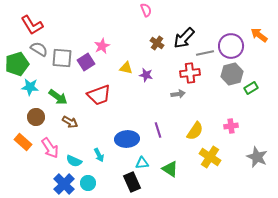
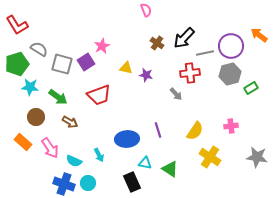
red L-shape: moved 15 px left
gray square: moved 6 px down; rotated 10 degrees clockwise
gray hexagon: moved 2 px left
gray arrow: moved 2 px left; rotated 56 degrees clockwise
gray star: rotated 15 degrees counterclockwise
cyan triangle: moved 3 px right; rotated 16 degrees clockwise
blue cross: rotated 25 degrees counterclockwise
